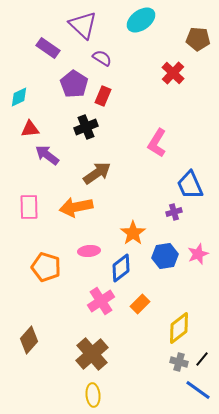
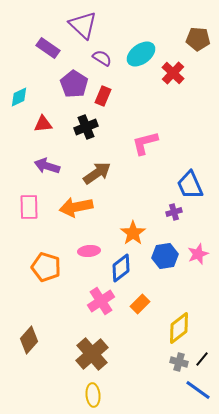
cyan ellipse: moved 34 px down
red triangle: moved 13 px right, 5 px up
pink L-shape: moved 12 px left; rotated 44 degrees clockwise
purple arrow: moved 11 px down; rotated 20 degrees counterclockwise
